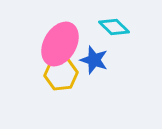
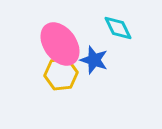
cyan diamond: moved 4 px right, 1 px down; rotated 20 degrees clockwise
pink ellipse: rotated 66 degrees counterclockwise
